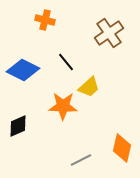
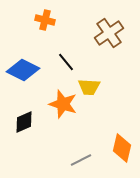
yellow trapezoid: rotated 45 degrees clockwise
orange star: moved 2 px up; rotated 16 degrees clockwise
black diamond: moved 6 px right, 4 px up
